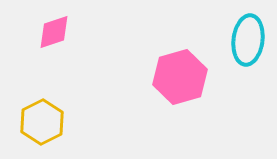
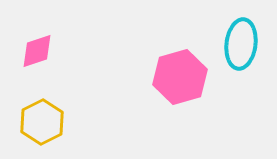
pink diamond: moved 17 px left, 19 px down
cyan ellipse: moved 7 px left, 4 px down
